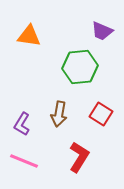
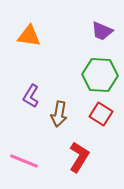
green hexagon: moved 20 px right, 8 px down; rotated 8 degrees clockwise
purple L-shape: moved 9 px right, 28 px up
